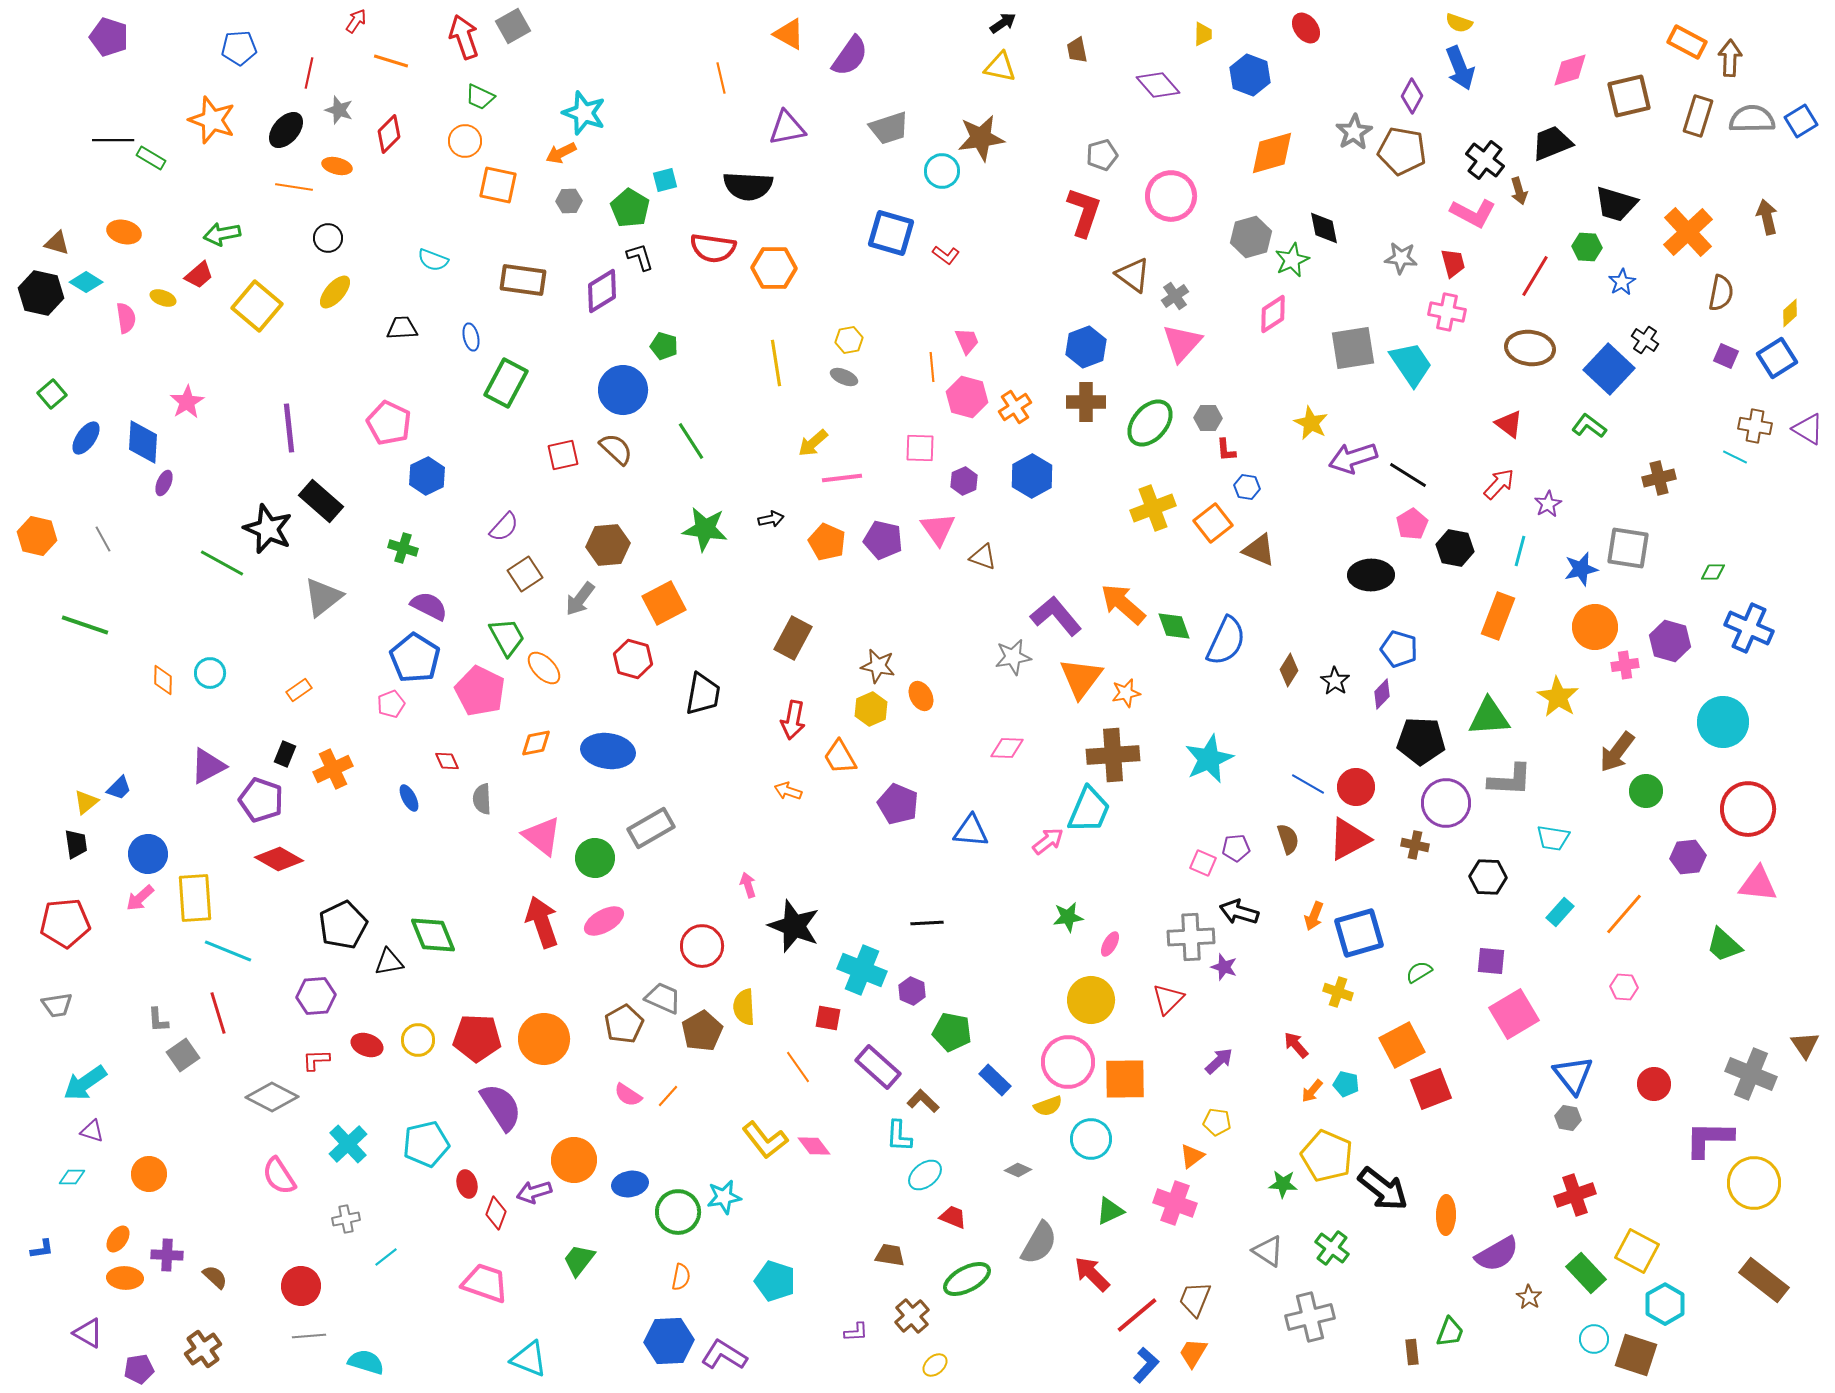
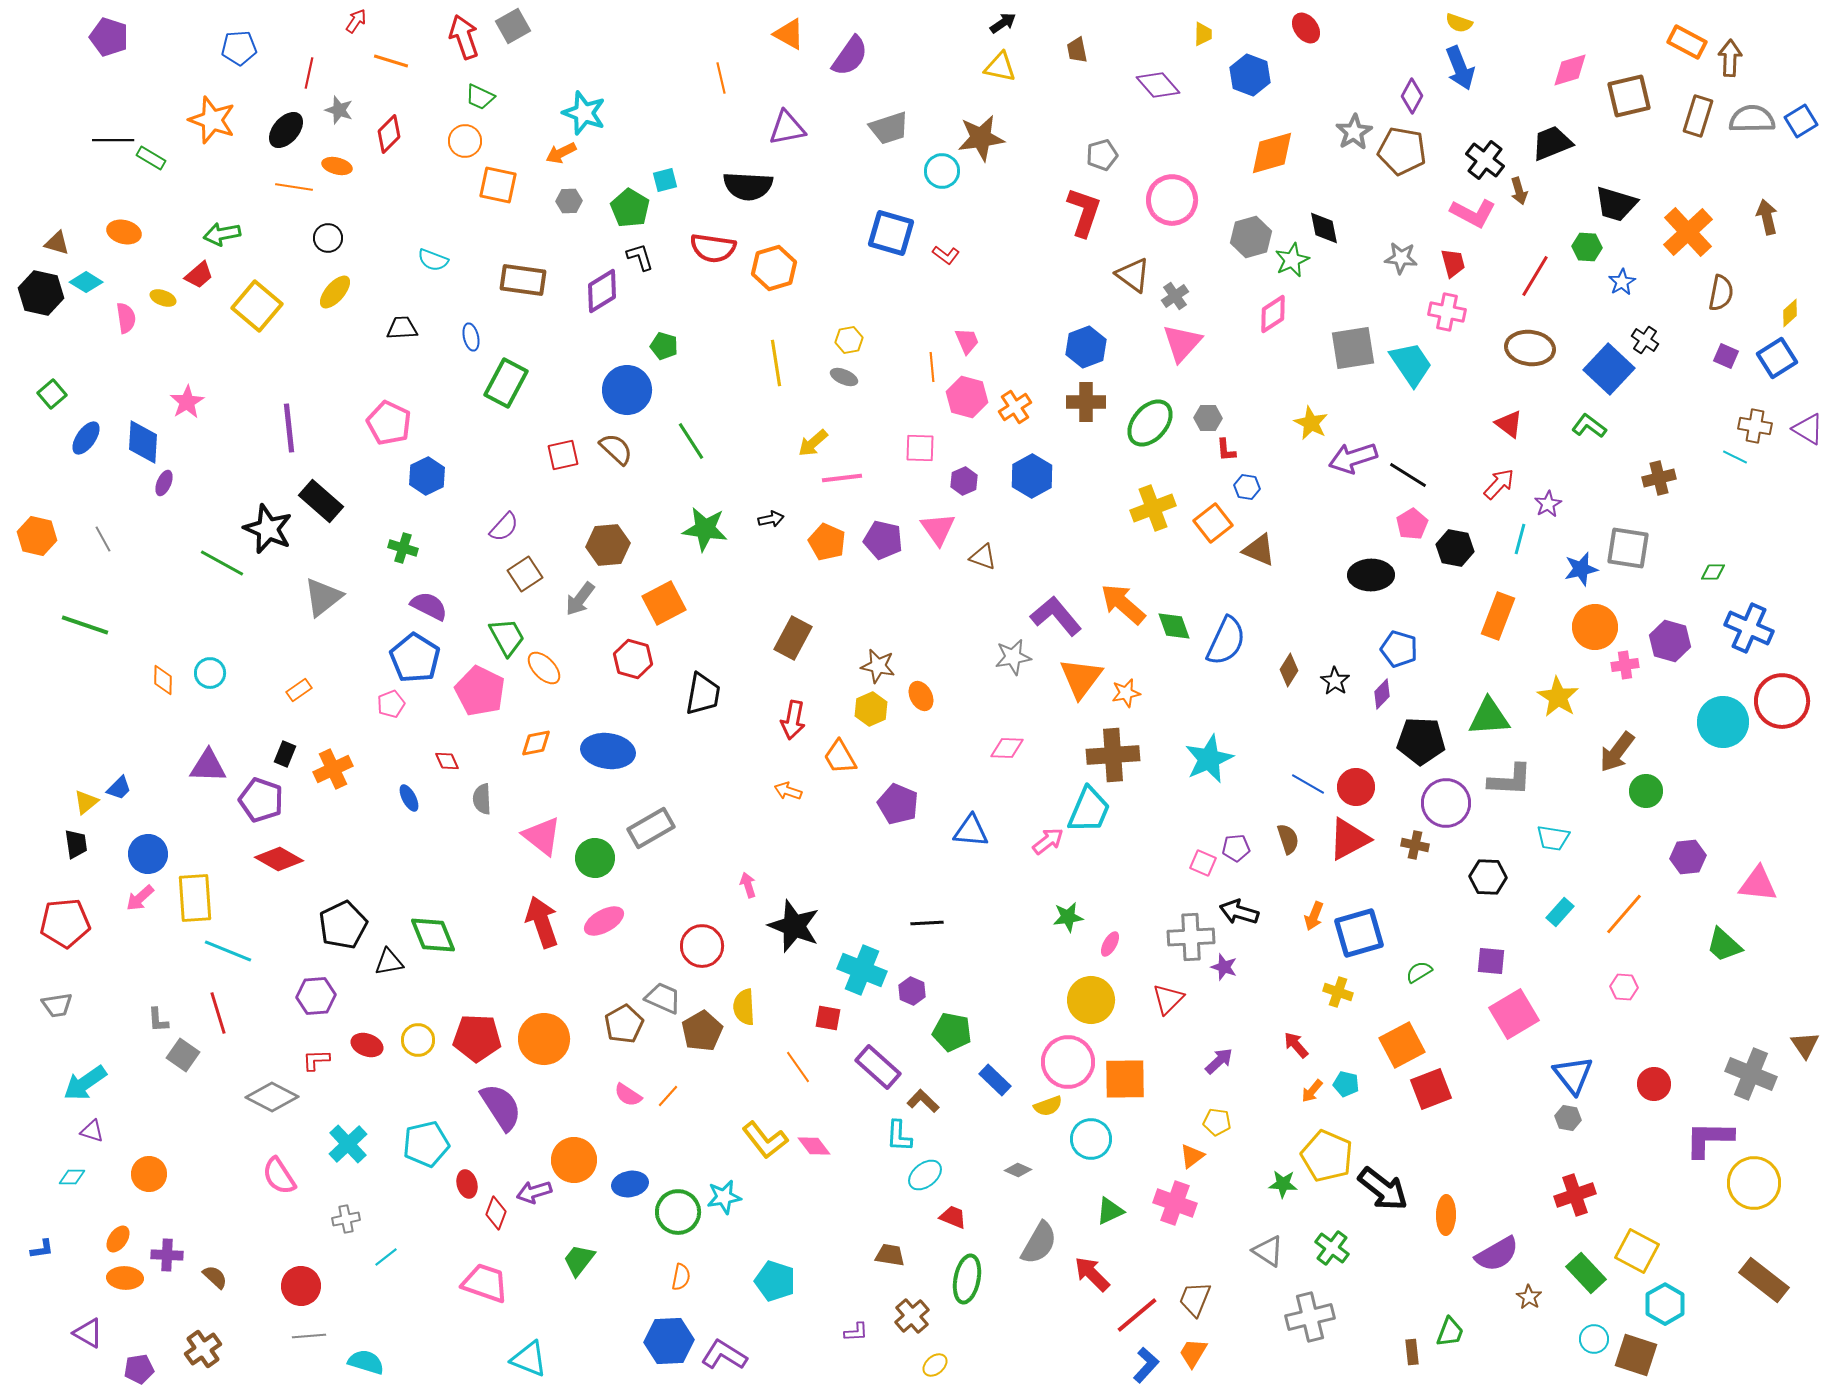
pink circle at (1171, 196): moved 1 px right, 4 px down
orange hexagon at (774, 268): rotated 18 degrees counterclockwise
blue circle at (623, 390): moved 4 px right
cyan line at (1520, 551): moved 12 px up
purple triangle at (208, 766): rotated 30 degrees clockwise
red circle at (1748, 809): moved 34 px right, 108 px up
gray square at (183, 1055): rotated 20 degrees counterclockwise
green ellipse at (967, 1279): rotated 51 degrees counterclockwise
